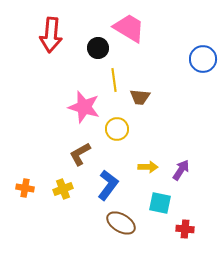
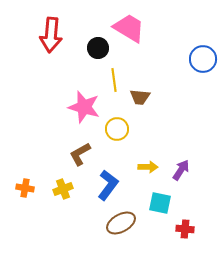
brown ellipse: rotated 60 degrees counterclockwise
